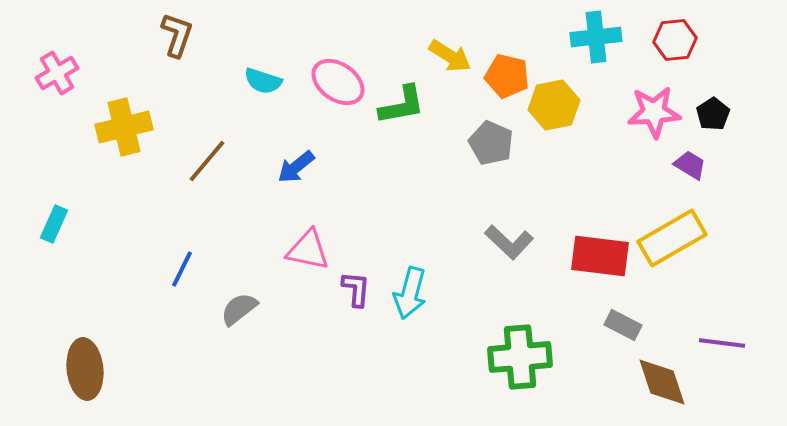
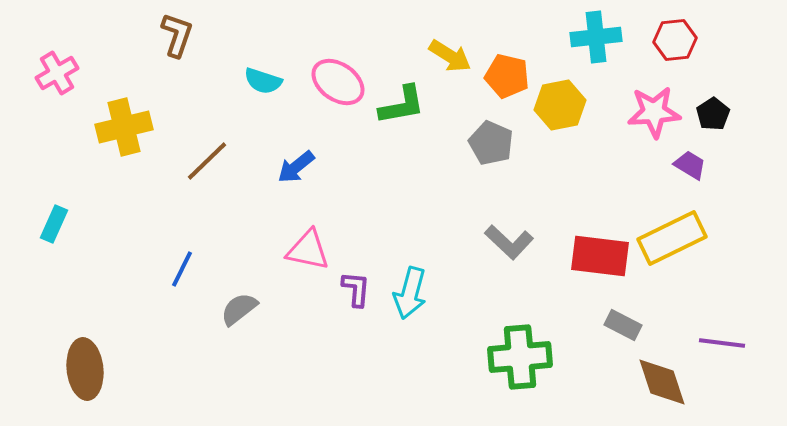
yellow hexagon: moved 6 px right
brown line: rotated 6 degrees clockwise
yellow rectangle: rotated 4 degrees clockwise
